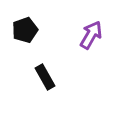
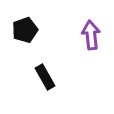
purple arrow: rotated 36 degrees counterclockwise
